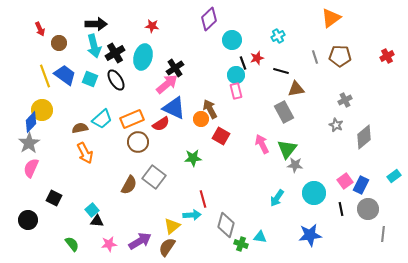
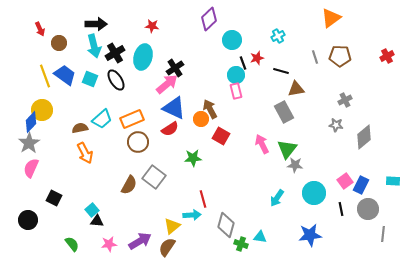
red semicircle at (161, 124): moved 9 px right, 5 px down
gray star at (336, 125): rotated 16 degrees counterclockwise
cyan rectangle at (394, 176): moved 1 px left, 5 px down; rotated 40 degrees clockwise
